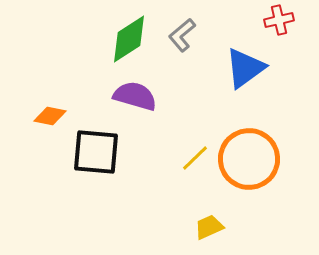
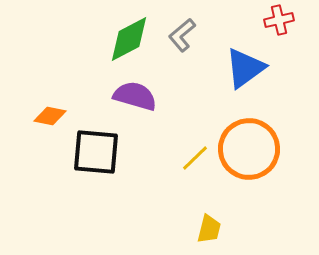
green diamond: rotated 6 degrees clockwise
orange circle: moved 10 px up
yellow trapezoid: moved 2 px down; rotated 128 degrees clockwise
